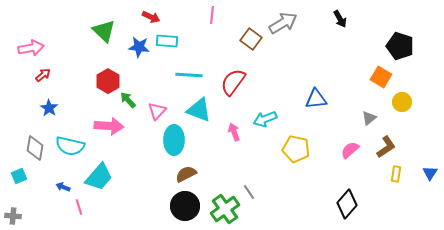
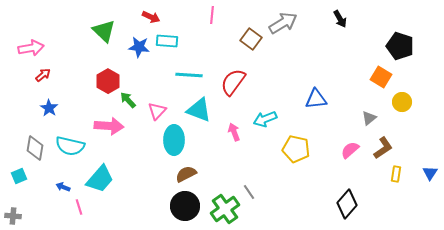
brown L-shape at (386, 147): moved 3 px left, 1 px down
cyan trapezoid at (99, 177): moved 1 px right, 2 px down
